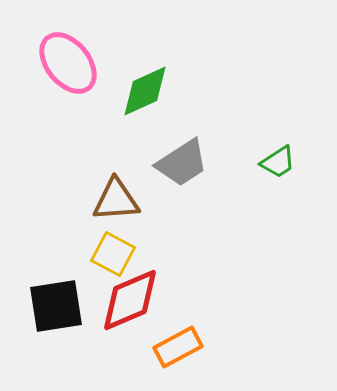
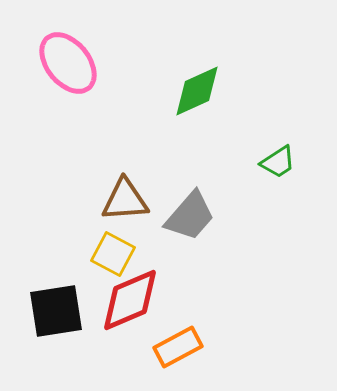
green diamond: moved 52 px right
gray trapezoid: moved 8 px right, 53 px down; rotated 16 degrees counterclockwise
brown triangle: moved 9 px right
black square: moved 5 px down
